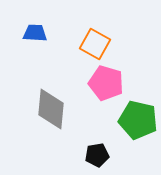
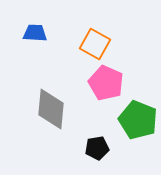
pink pentagon: rotated 8 degrees clockwise
green pentagon: rotated 9 degrees clockwise
black pentagon: moved 7 px up
